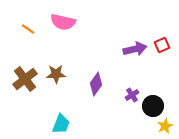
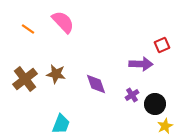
pink semicircle: rotated 145 degrees counterclockwise
purple arrow: moved 6 px right, 15 px down; rotated 15 degrees clockwise
brown star: rotated 12 degrees clockwise
purple diamond: rotated 55 degrees counterclockwise
black circle: moved 2 px right, 2 px up
